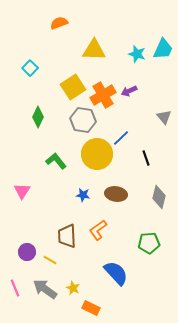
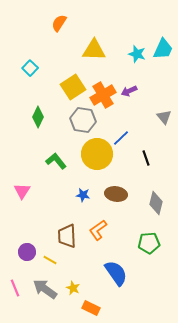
orange semicircle: rotated 36 degrees counterclockwise
gray diamond: moved 3 px left, 6 px down
blue semicircle: rotated 8 degrees clockwise
